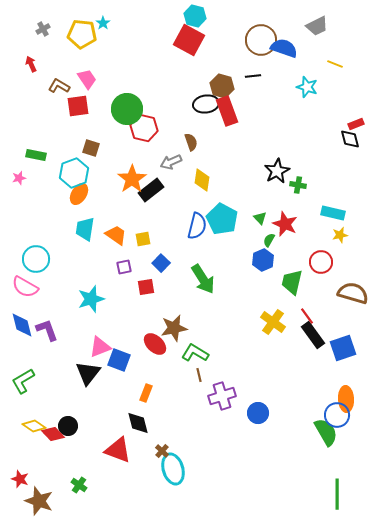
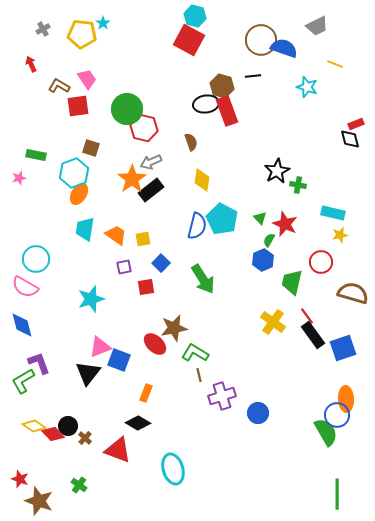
gray arrow at (171, 162): moved 20 px left
purple L-shape at (47, 330): moved 8 px left, 33 px down
black diamond at (138, 423): rotated 45 degrees counterclockwise
brown cross at (162, 451): moved 77 px left, 13 px up
